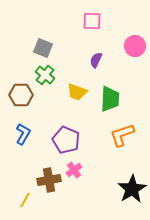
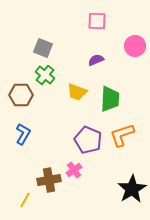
pink square: moved 5 px right
purple semicircle: rotated 42 degrees clockwise
purple pentagon: moved 22 px right
